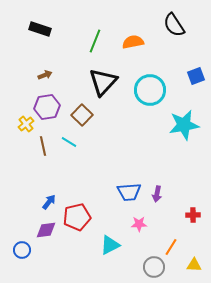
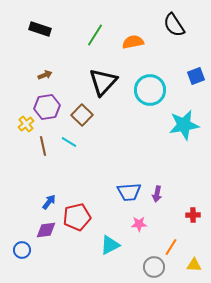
green line: moved 6 px up; rotated 10 degrees clockwise
